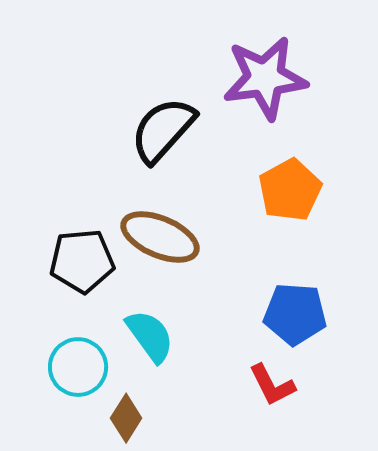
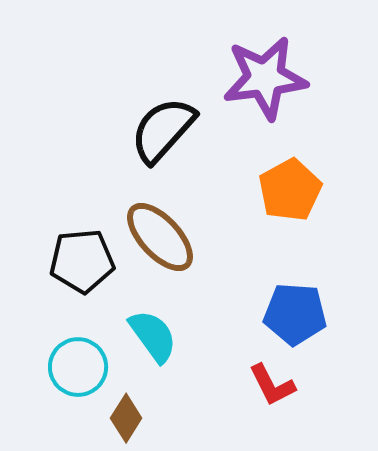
brown ellipse: rotated 24 degrees clockwise
cyan semicircle: moved 3 px right
